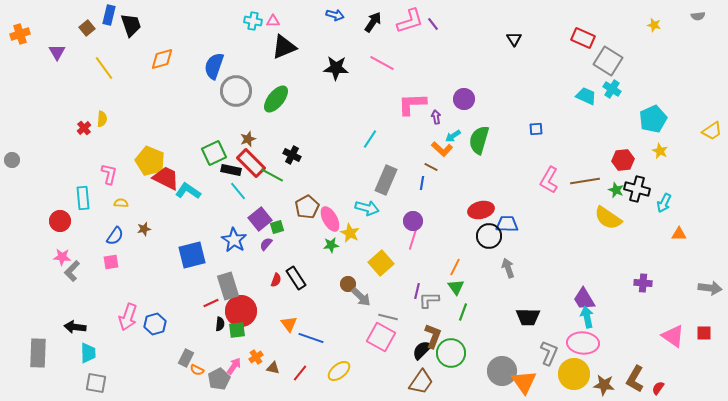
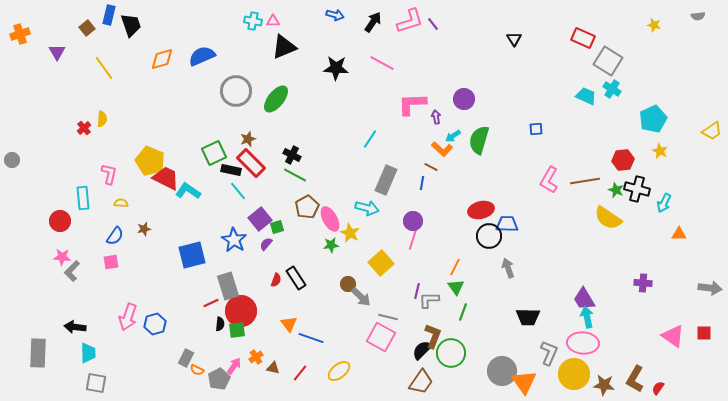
blue semicircle at (214, 66): moved 12 px left, 10 px up; rotated 48 degrees clockwise
green line at (272, 175): moved 23 px right
